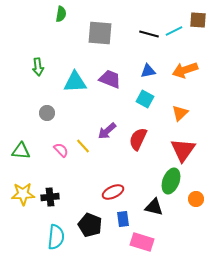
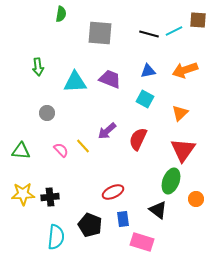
black triangle: moved 4 px right, 3 px down; rotated 24 degrees clockwise
